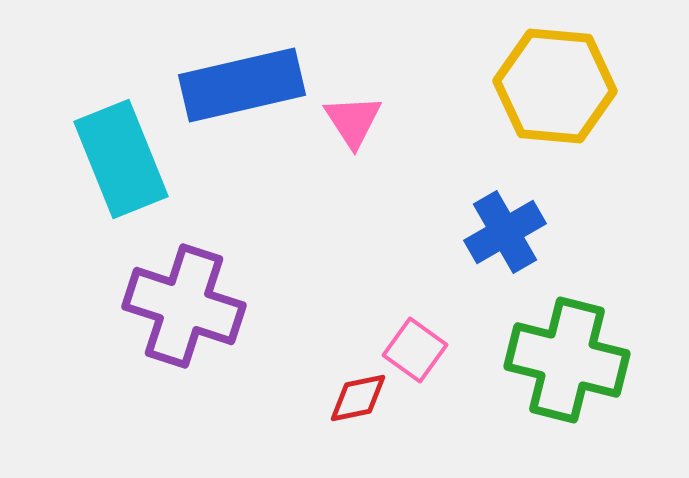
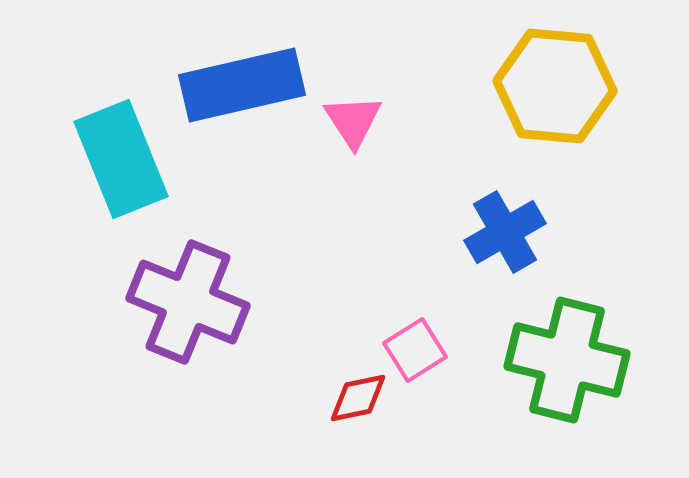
purple cross: moved 4 px right, 4 px up; rotated 4 degrees clockwise
pink square: rotated 22 degrees clockwise
